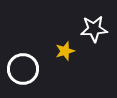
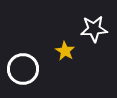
yellow star: rotated 24 degrees counterclockwise
